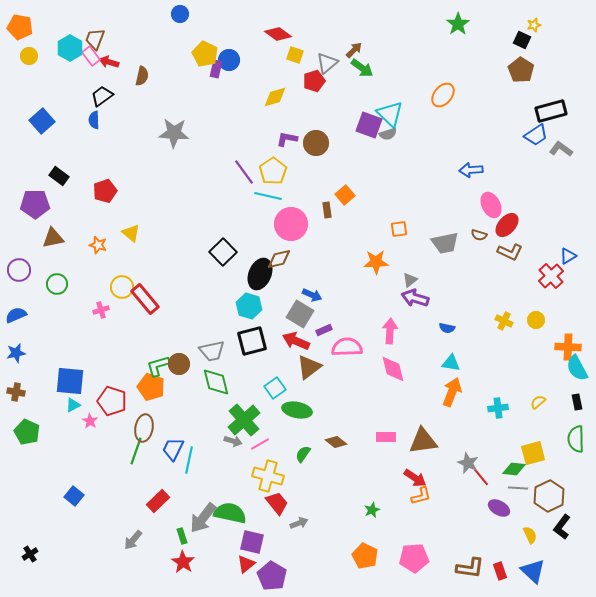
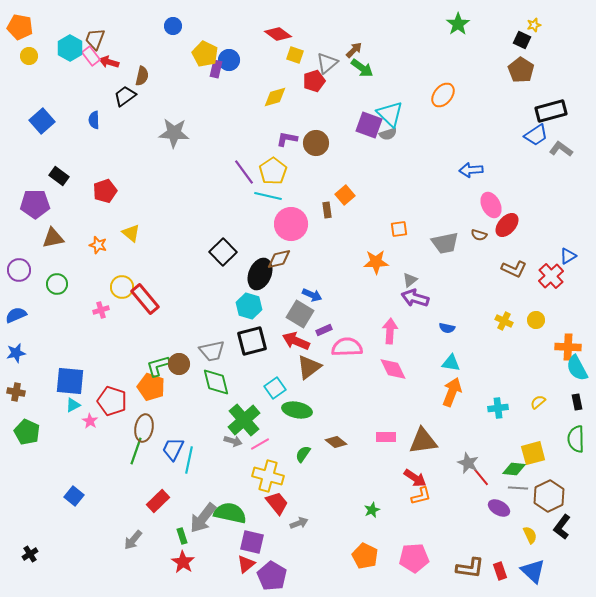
blue circle at (180, 14): moved 7 px left, 12 px down
black trapezoid at (102, 96): moved 23 px right
brown L-shape at (510, 252): moved 4 px right, 17 px down
pink diamond at (393, 369): rotated 12 degrees counterclockwise
